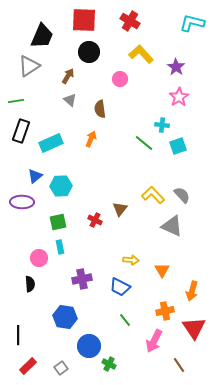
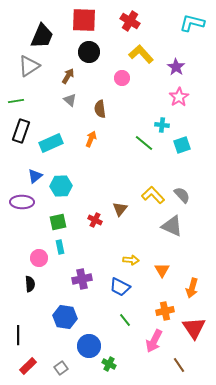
pink circle at (120, 79): moved 2 px right, 1 px up
cyan square at (178, 146): moved 4 px right, 1 px up
orange arrow at (192, 291): moved 3 px up
